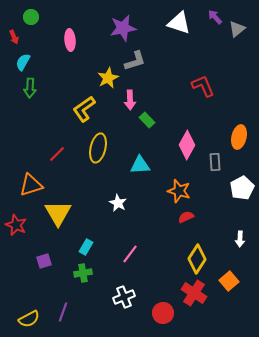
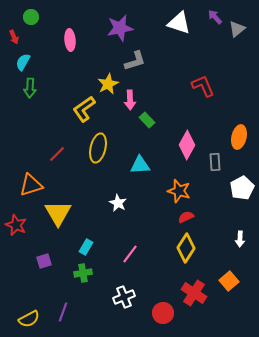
purple star: moved 3 px left
yellow star: moved 6 px down
yellow diamond: moved 11 px left, 11 px up
